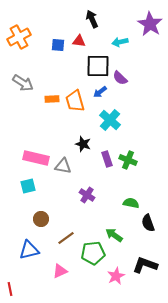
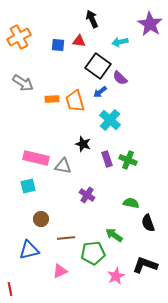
black square: rotated 35 degrees clockwise
brown line: rotated 30 degrees clockwise
